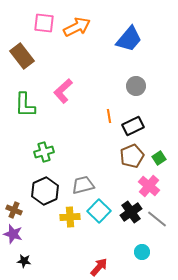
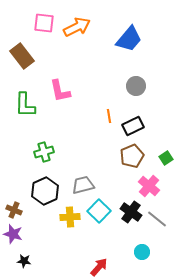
pink L-shape: moved 3 px left; rotated 60 degrees counterclockwise
green square: moved 7 px right
black cross: rotated 20 degrees counterclockwise
